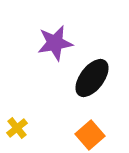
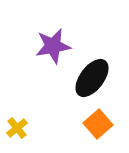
purple star: moved 2 px left, 3 px down
orange square: moved 8 px right, 11 px up
